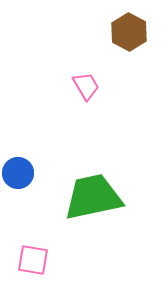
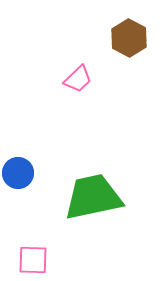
brown hexagon: moved 6 px down
pink trapezoid: moved 8 px left, 7 px up; rotated 76 degrees clockwise
pink square: rotated 8 degrees counterclockwise
